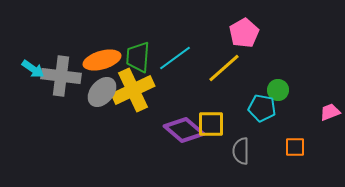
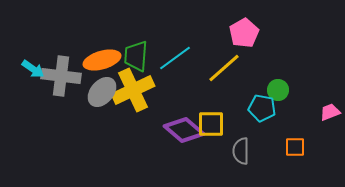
green trapezoid: moved 2 px left, 1 px up
